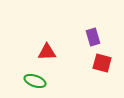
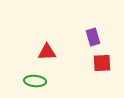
red square: rotated 18 degrees counterclockwise
green ellipse: rotated 15 degrees counterclockwise
